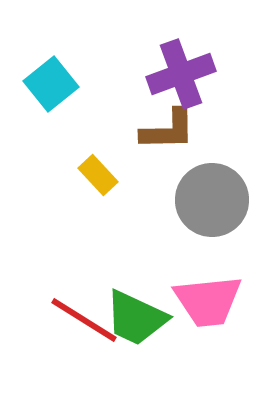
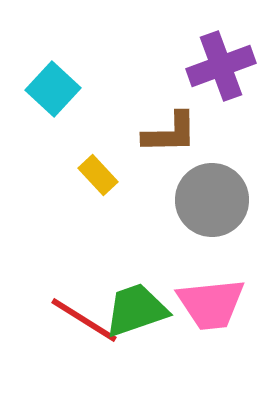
purple cross: moved 40 px right, 8 px up
cyan square: moved 2 px right, 5 px down; rotated 8 degrees counterclockwise
brown L-shape: moved 2 px right, 3 px down
pink trapezoid: moved 3 px right, 3 px down
green trapezoid: moved 8 px up; rotated 136 degrees clockwise
